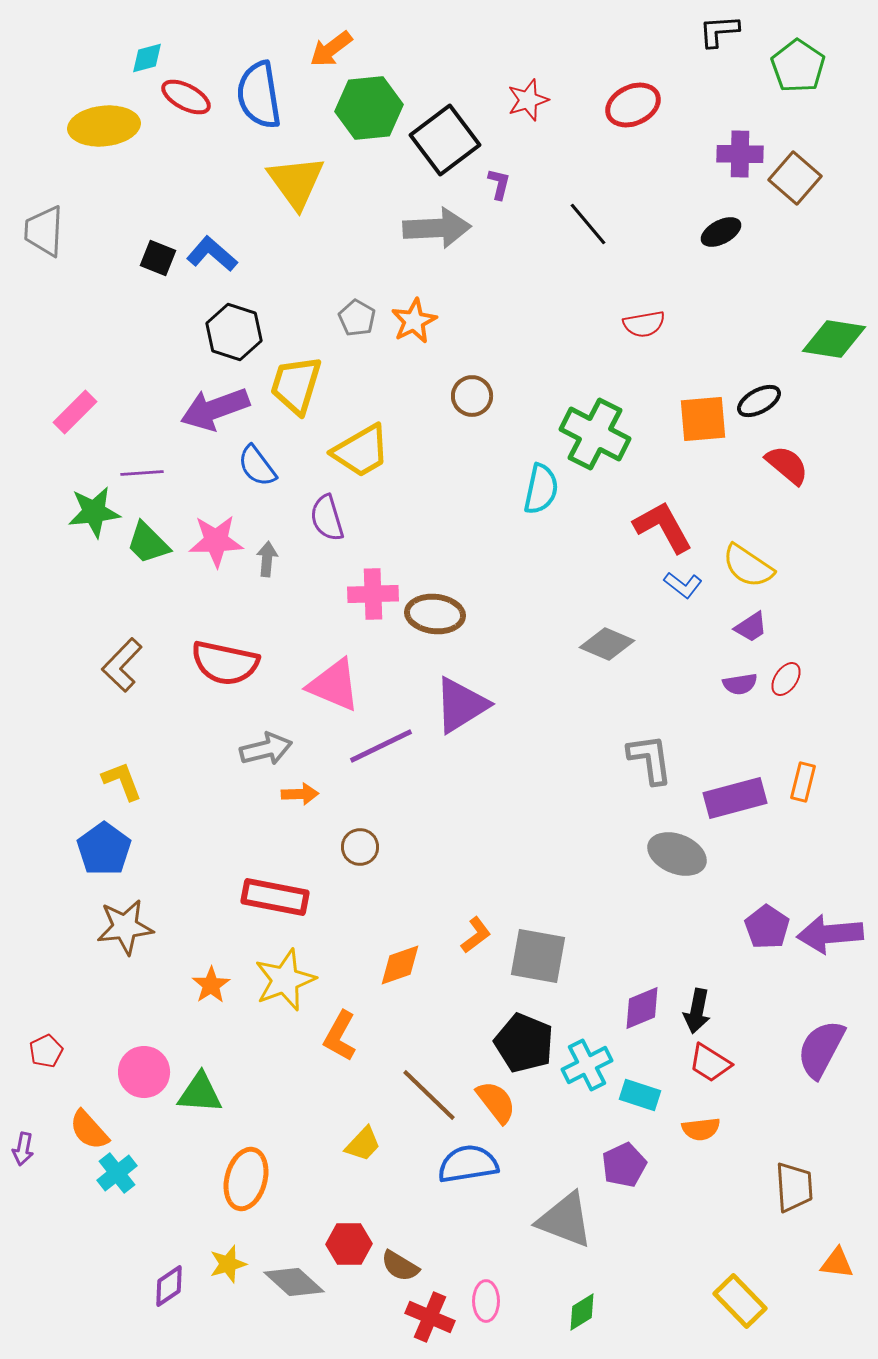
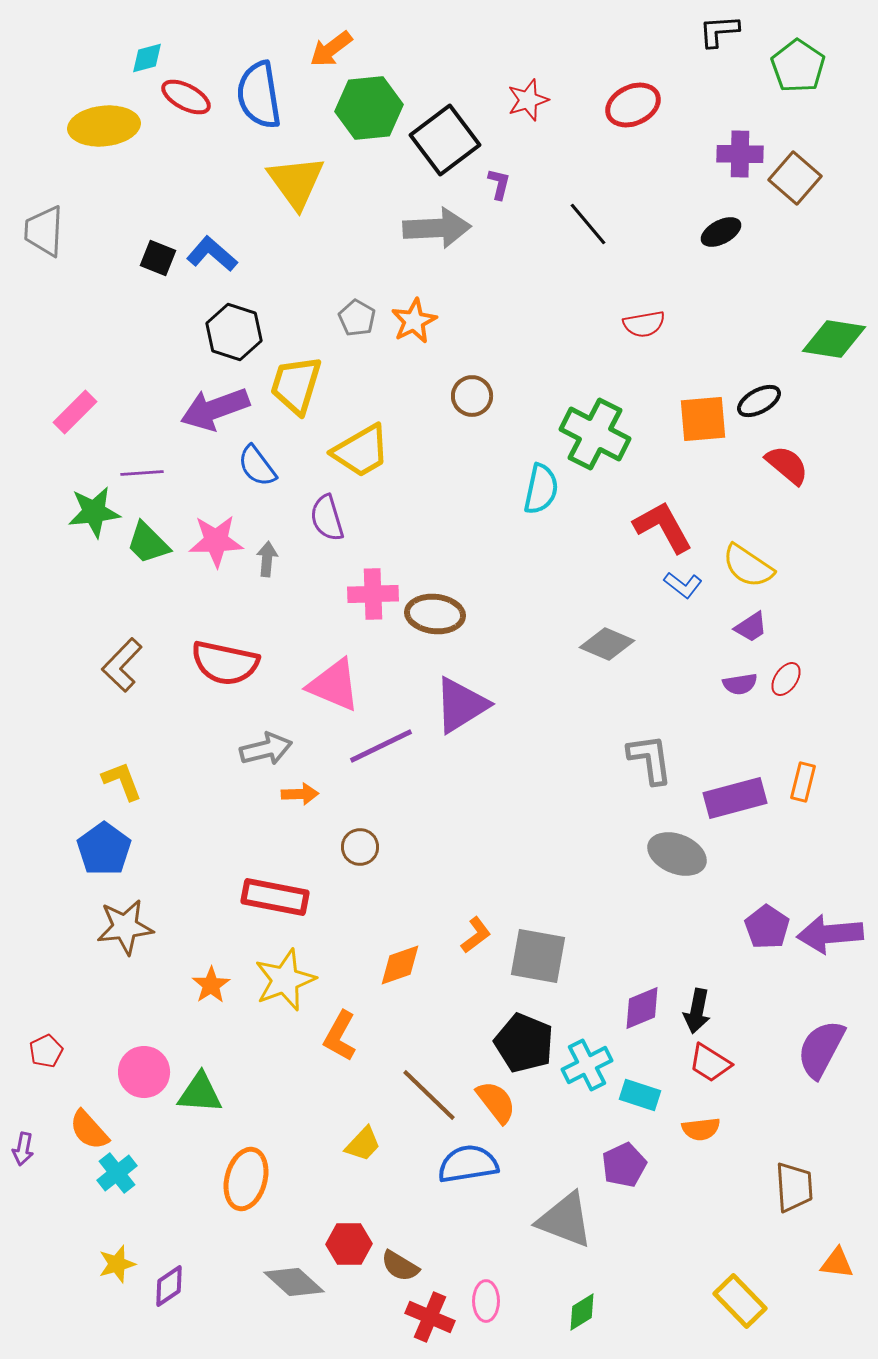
yellow star at (228, 1264): moved 111 px left
